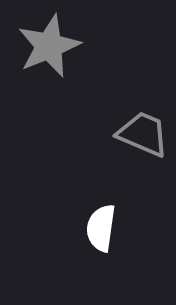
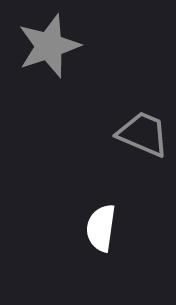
gray star: rotated 4 degrees clockwise
